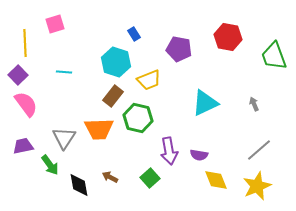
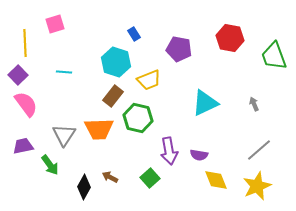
red hexagon: moved 2 px right, 1 px down
gray triangle: moved 3 px up
black diamond: moved 5 px right, 2 px down; rotated 40 degrees clockwise
